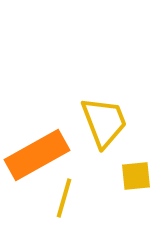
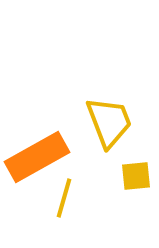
yellow trapezoid: moved 5 px right
orange rectangle: moved 2 px down
